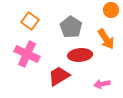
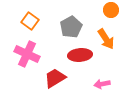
gray pentagon: rotated 10 degrees clockwise
red trapezoid: moved 4 px left, 2 px down
